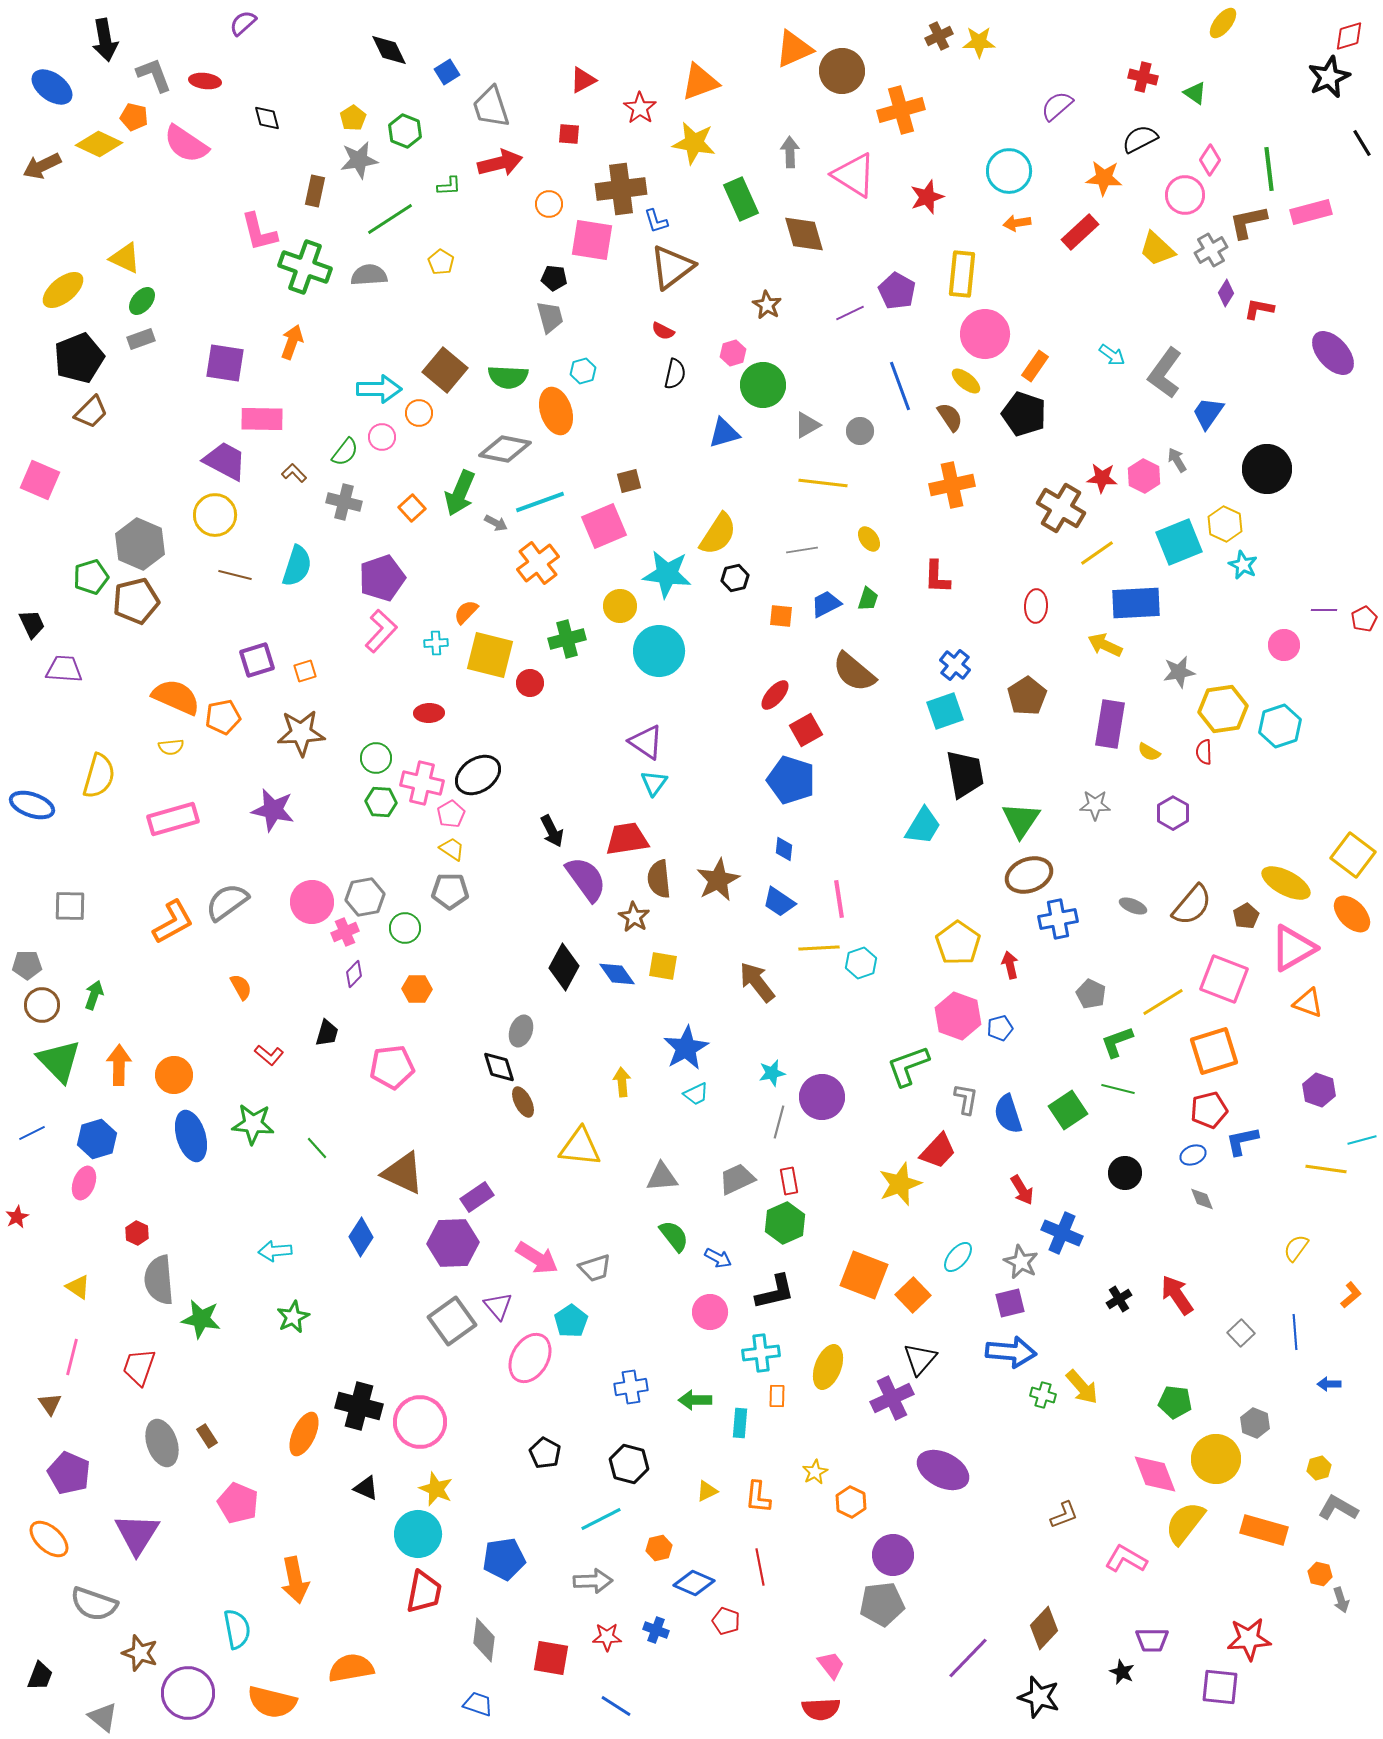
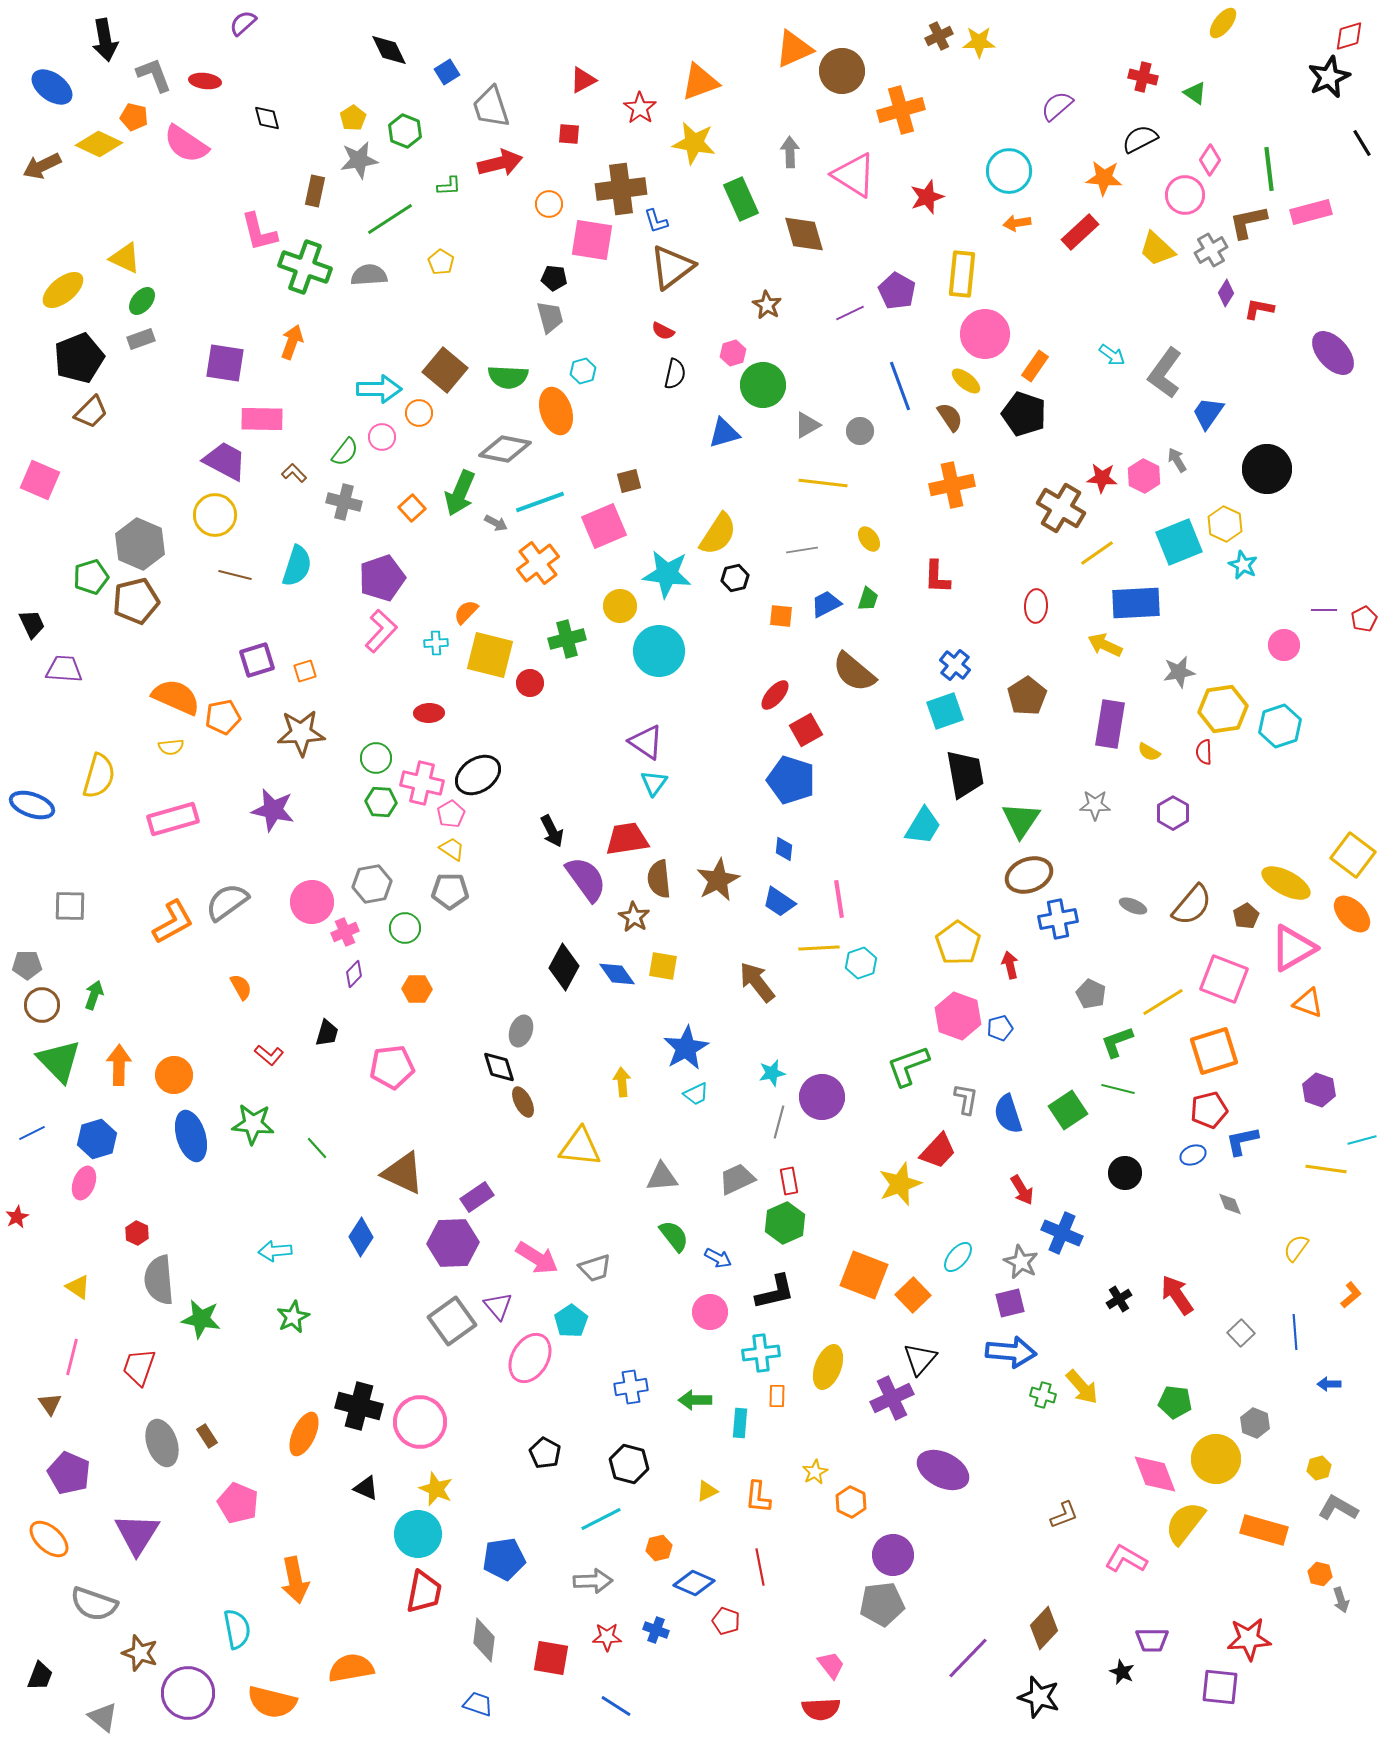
gray hexagon at (365, 897): moved 7 px right, 13 px up
gray diamond at (1202, 1199): moved 28 px right, 5 px down
